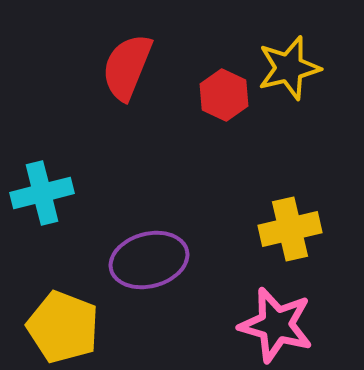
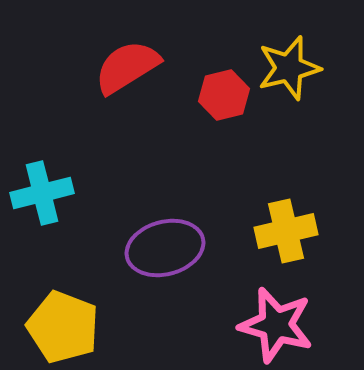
red semicircle: rotated 36 degrees clockwise
red hexagon: rotated 21 degrees clockwise
yellow cross: moved 4 px left, 2 px down
purple ellipse: moved 16 px right, 12 px up
